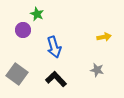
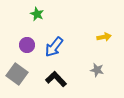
purple circle: moved 4 px right, 15 px down
blue arrow: rotated 55 degrees clockwise
